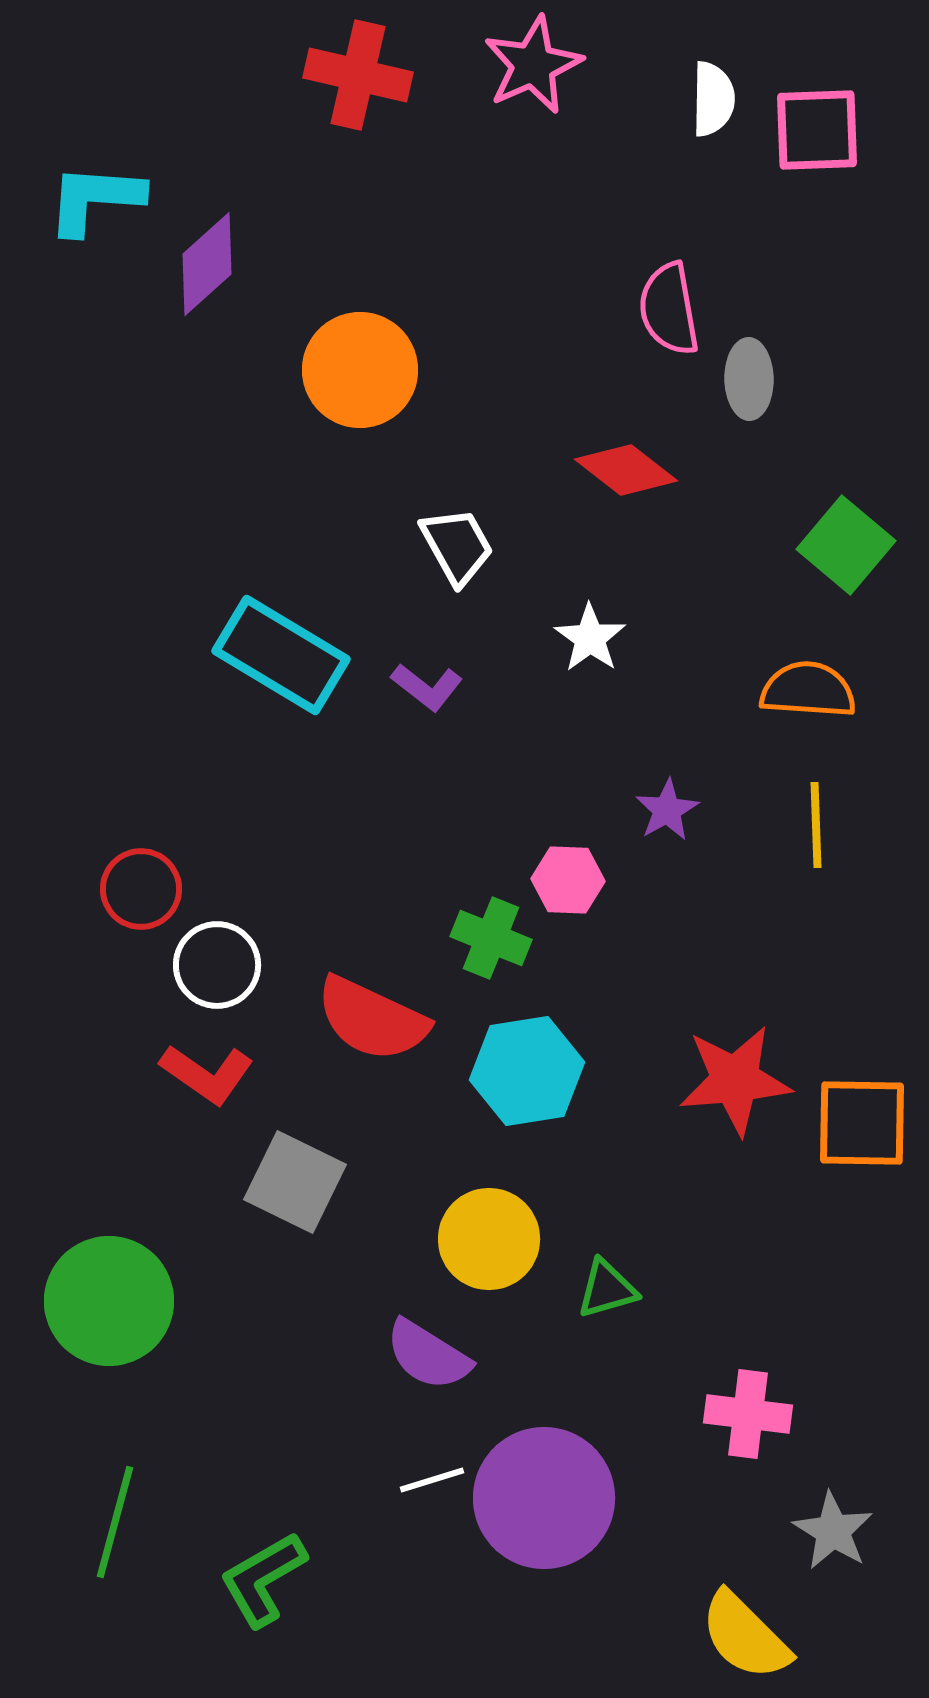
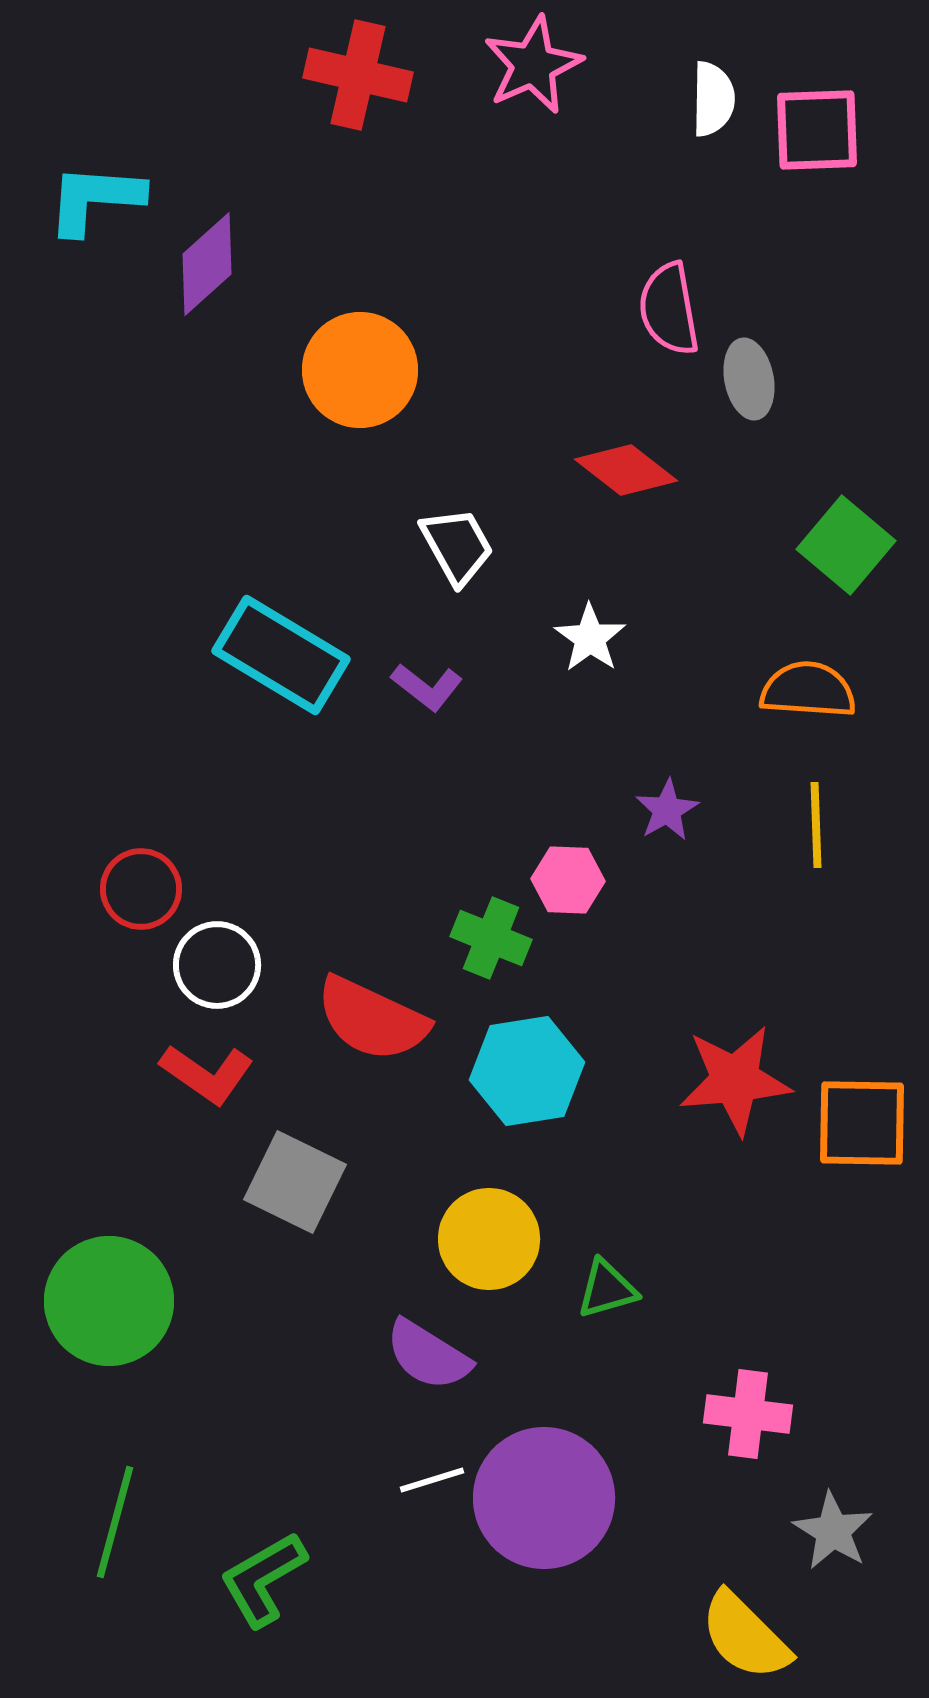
gray ellipse: rotated 10 degrees counterclockwise
